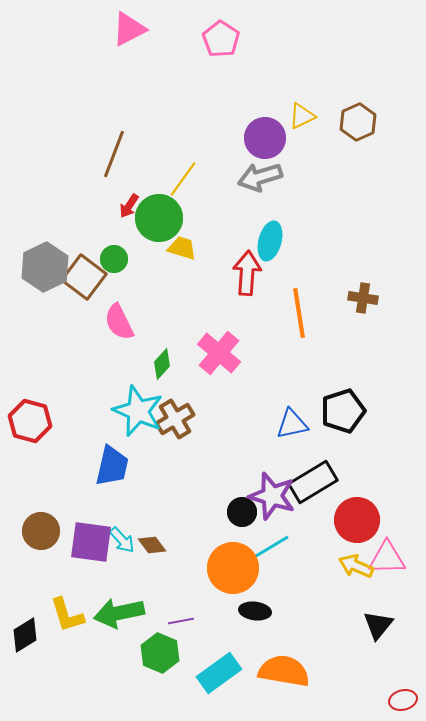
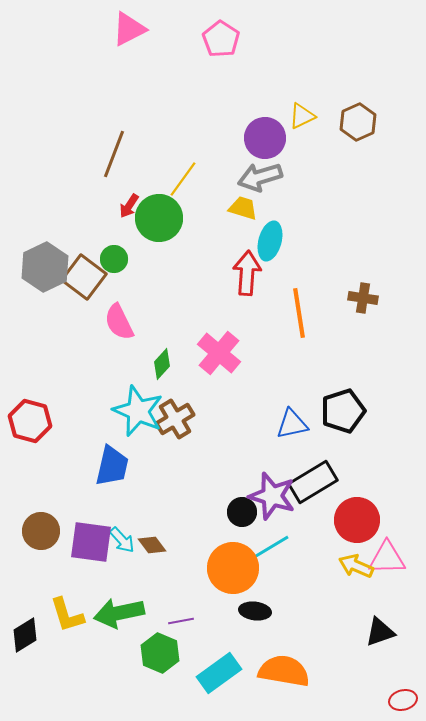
yellow trapezoid at (182, 248): moved 61 px right, 40 px up
black triangle at (378, 625): moved 2 px right, 7 px down; rotated 32 degrees clockwise
